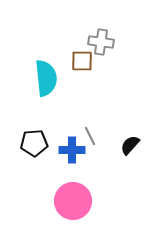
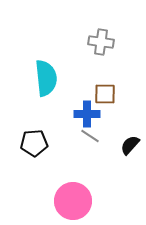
brown square: moved 23 px right, 33 px down
gray line: rotated 30 degrees counterclockwise
blue cross: moved 15 px right, 36 px up
